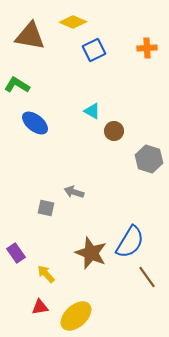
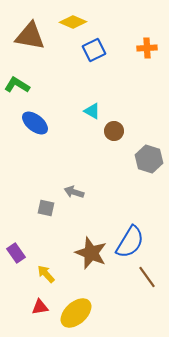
yellow ellipse: moved 3 px up
